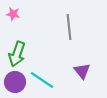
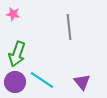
purple triangle: moved 11 px down
